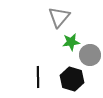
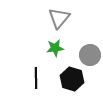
gray triangle: moved 1 px down
green star: moved 16 px left, 6 px down
black line: moved 2 px left, 1 px down
